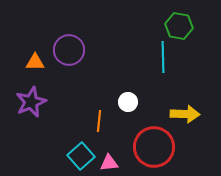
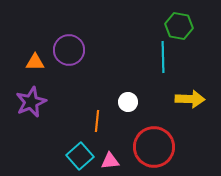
yellow arrow: moved 5 px right, 15 px up
orange line: moved 2 px left
cyan square: moved 1 px left
pink triangle: moved 1 px right, 2 px up
